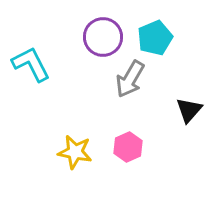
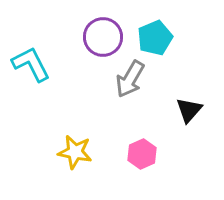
pink hexagon: moved 14 px right, 7 px down
